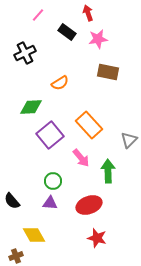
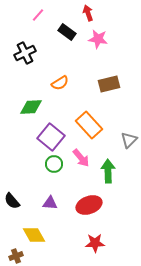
pink star: rotated 18 degrees clockwise
brown rectangle: moved 1 px right, 12 px down; rotated 25 degrees counterclockwise
purple square: moved 1 px right, 2 px down; rotated 12 degrees counterclockwise
green circle: moved 1 px right, 17 px up
red star: moved 2 px left, 5 px down; rotated 18 degrees counterclockwise
